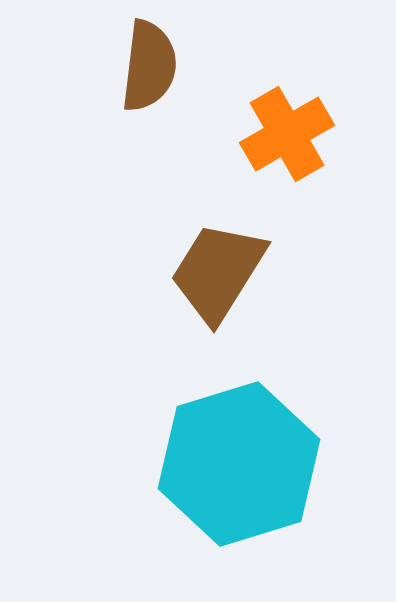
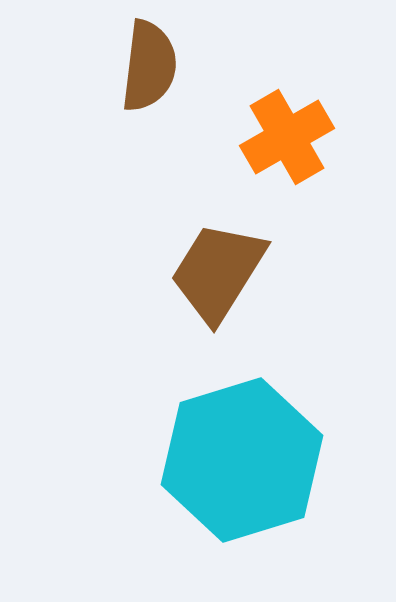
orange cross: moved 3 px down
cyan hexagon: moved 3 px right, 4 px up
